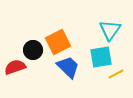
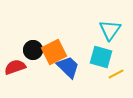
orange square: moved 4 px left, 10 px down
cyan square: rotated 25 degrees clockwise
